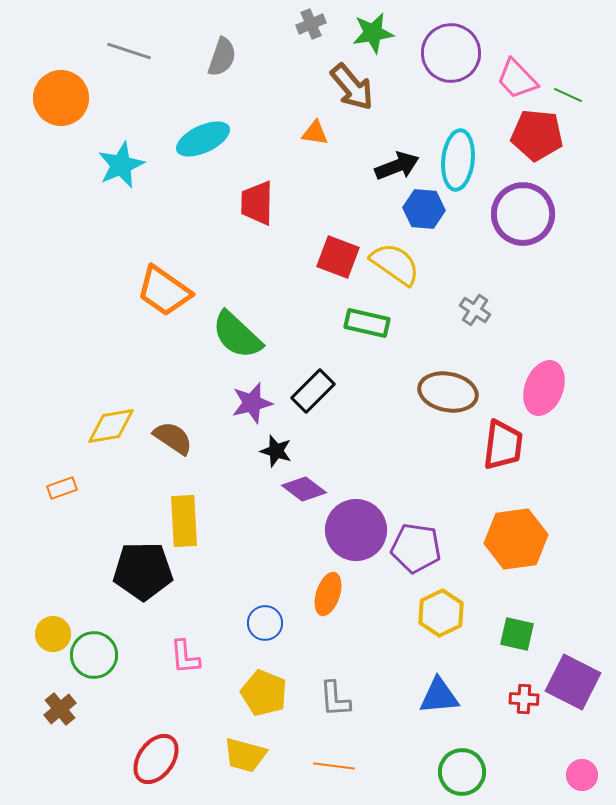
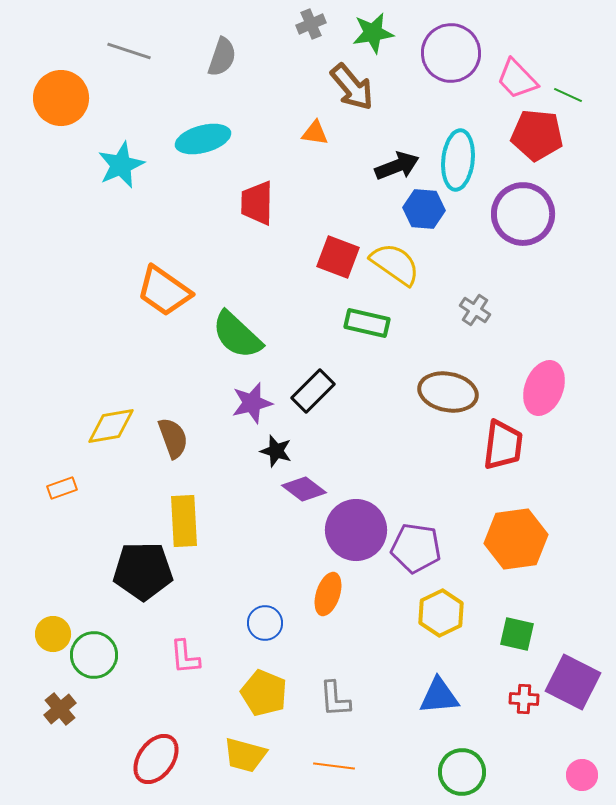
cyan ellipse at (203, 139): rotated 10 degrees clockwise
brown semicircle at (173, 438): rotated 36 degrees clockwise
